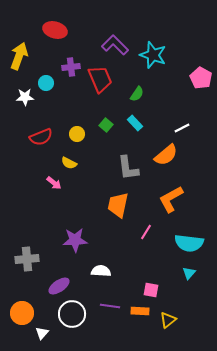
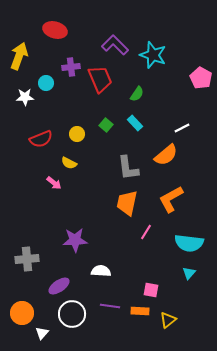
red semicircle: moved 2 px down
orange trapezoid: moved 9 px right, 2 px up
